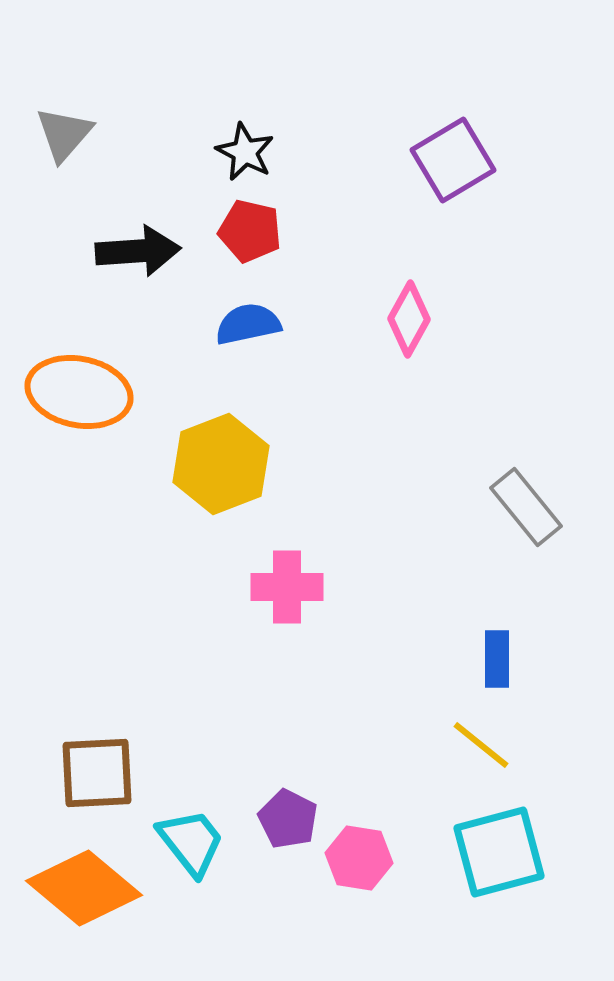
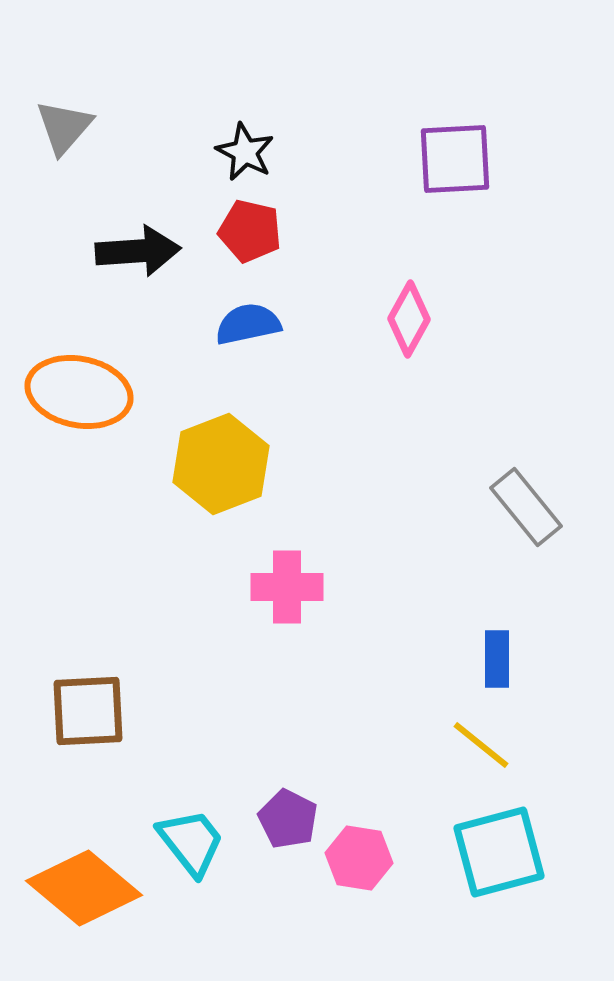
gray triangle: moved 7 px up
purple square: moved 2 px right, 1 px up; rotated 28 degrees clockwise
brown square: moved 9 px left, 62 px up
